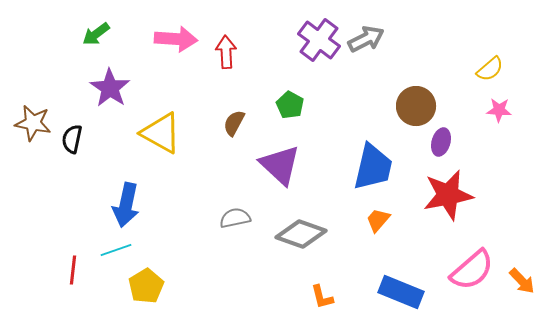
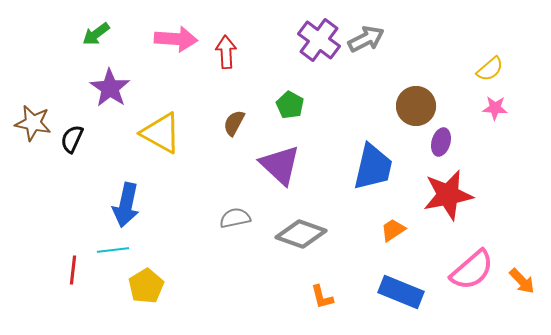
pink star: moved 4 px left, 2 px up
black semicircle: rotated 12 degrees clockwise
orange trapezoid: moved 15 px right, 10 px down; rotated 16 degrees clockwise
cyan line: moved 3 px left; rotated 12 degrees clockwise
